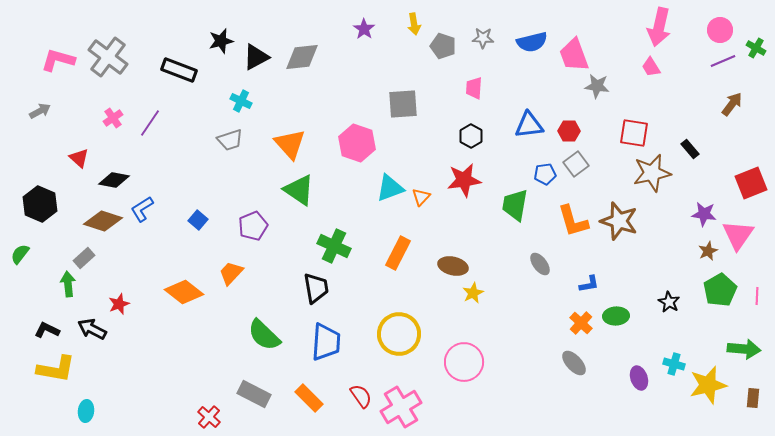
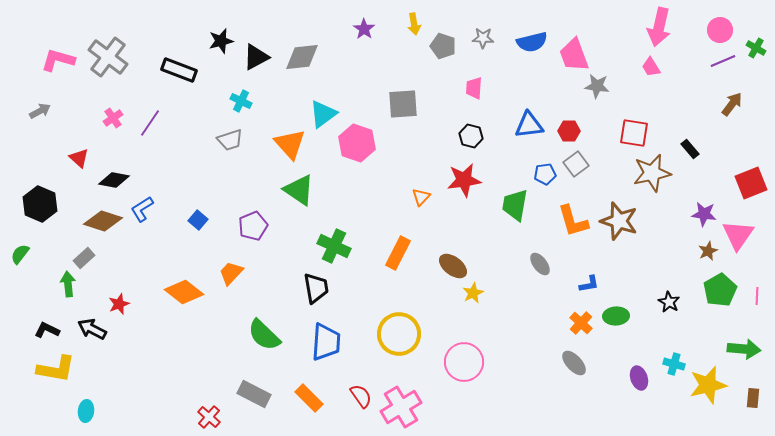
black hexagon at (471, 136): rotated 15 degrees counterclockwise
cyan triangle at (390, 188): moved 67 px left, 74 px up; rotated 16 degrees counterclockwise
brown ellipse at (453, 266): rotated 24 degrees clockwise
